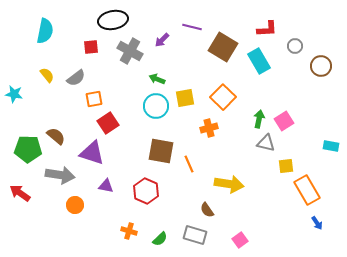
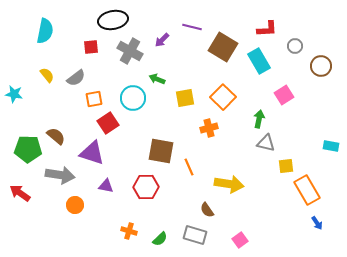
cyan circle at (156, 106): moved 23 px left, 8 px up
pink square at (284, 121): moved 26 px up
orange line at (189, 164): moved 3 px down
red hexagon at (146, 191): moved 4 px up; rotated 25 degrees counterclockwise
